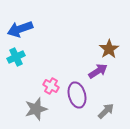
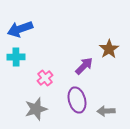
cyan cross: rotated 24 degrees clockwise
purple arrow: moved 14 px left, 5 px up; rotated 12 degrees counterclockwise
pink cross: moved 6 px left, 8 px up; rotated 21 degrees clockwise
purple ellipse: moved 5 px down
gray arrow: rotated 138 degrees counterclockwise
